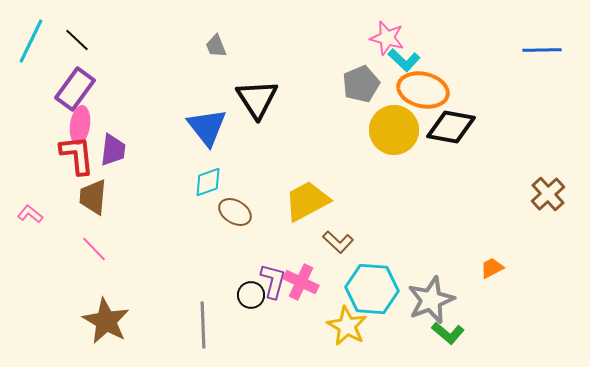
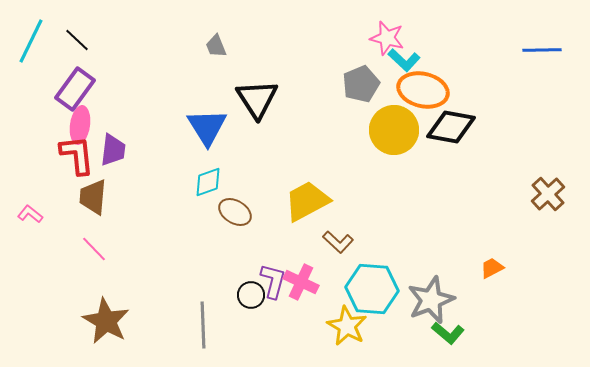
blue triangle: rotated 6 degrees clockwise
